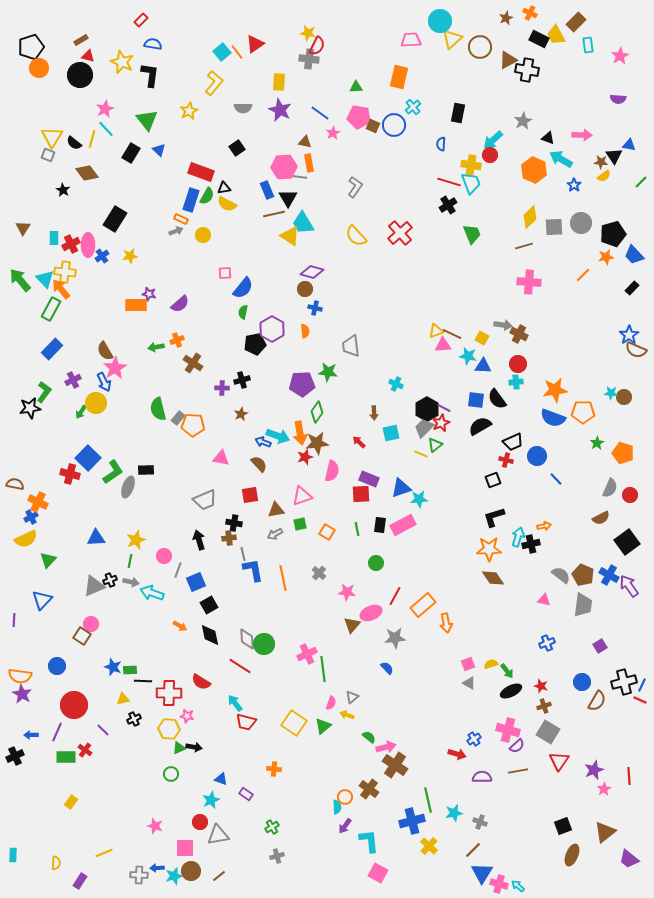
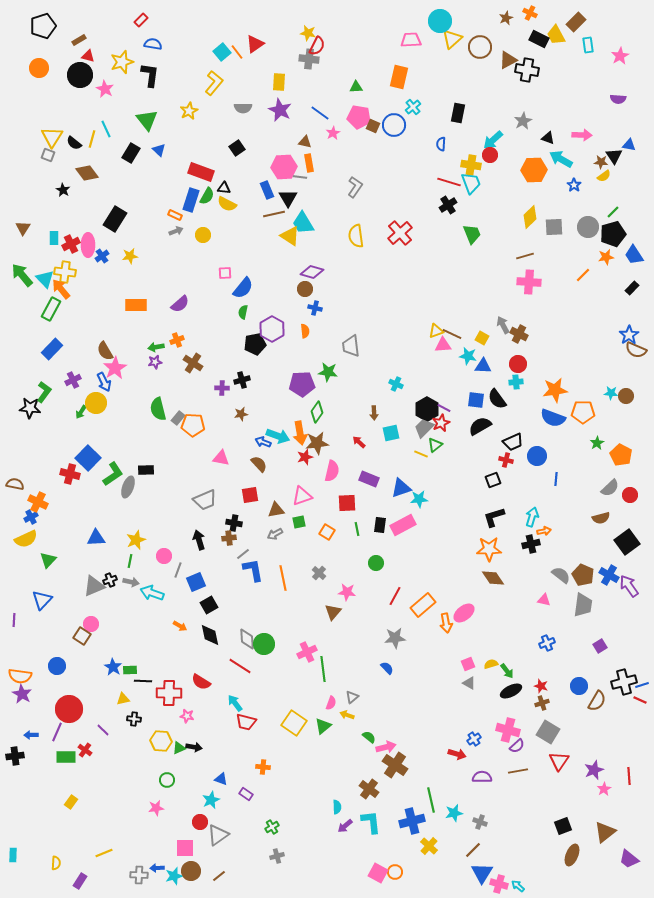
brown rectangle at (81, 40): moved 2 px left
black pentagon at (31, 47): moved 12 px right, 21 px up
yellow star at (122, 62): rotated 30 degrees clockwise
pink star at (105, 109): moved 20 px up; rotated 18 degrees counterclockwise
cyan line at (106, 129): rotated 18 degrees clockwise
orange hexagon at (534, 170): rotated 25 degrees counterclockwise
green line at (641, 182): moved 28 px left, 30 px down
black triangle at (224, 188): rotated 16 degrees clockwise
orange rectangle at (181, 219): moved 6 px left, 4 px up
gray circle at (581, 223): moved 7 px right, 4 px down
yellow semicircle at (356, 236): rotated 35 degrees clockwise
brown line at (524, 246): moved 1 px right, 10 px down
blue trapezoid at (634, 255): rotated 10 degrees clockwise
green arrow at (20, 280): moved 2 px right, 5 px up
purple star at (149, 294): moved 6 px right, 68 px down; rotated 24 degrees counterclockwise
gray arrow at (503, 325): rotated 126 degrees counterclockwise
brown circle at (624, 397): moved 2 px right, 1 px up
black star at (30, 408): rotated 15 degrees clockwise
brown star at (241, 414): rotated 16 degrees clockwise
orange pentagon at (623, 453): moved 2 px left, 2 px down; rotated 10 degrees clockwise
green L-shape at (113, 472): moved 2 px down
blue line at (556, 479): rotated 48 degrees clockwise
gray semicircle at (610, 488): rotated 24 degrees clockwise
red square at (361, 494): moved 14 px left, 9 px down
brown semicircle at (601, 518): rotated 12 degrees clockwise
green square at (300, 524): moved 1 px left, 2 px up
orange arrow at (544, 526): moved 5 px down
cyan arrow at (518, 537): moved 14 px right, 20 px up
gray line at (243, 554): rotated 64 degrees clockwise
pink ellipse at (371, 613): moved 93 px right; rotated 15 degrees counterclockwise
brown triangle at (352, 625): moved 19 px left, 13 px up
pink cross at (307, 654): moved 2 px up
blue star at (113, 667): rotated 12 degrees clockwise
blue circle at (582, 682): moved 3 px left, 4 px down
blue line at (642, 685): rotated 48 degrees clockwise
red circle at (74, 705): moved 5 px left, 4 px down
brown cross at (544, 706): moved 2 px left, 3 px up
black cross at (134, 719): rotated 32 degrees clockwise
yellow hexagon at (169, 729): moved 8 px left, 12 px down
black cross at (15, 756): rotated 18 degrees clockwise
orange cross at (274, 769): moved 11 px left, 2 px up
green circle at (171, 774): moved 4 px left, 6 px down
orange circle at (345, 797): moved 50 px right, 75 px down
green line at (428, 800): moved 3 px right
pink star at (155, 826): moved 1 px right, 18 px up; rotated 28 degrees counterclockwise
purple arrow at (345, 826): rotated 14 degrees clockwise
gray triangle at (218, 835): rotated 25 degrees counterclockwise
cyan L-shape at (369, 841): moved 2 px right, 19 px up
